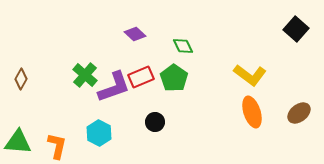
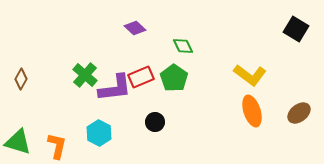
black square: rotated 10 degrees counterclockwise
purple diamond: moved 6 px up
purple L-shape: moved 1 px right, 1 px down; rotated 12 degrees clockwise
orange ellipse: moved 1 px up
green triangle: rotated 12 degrees clockwise
